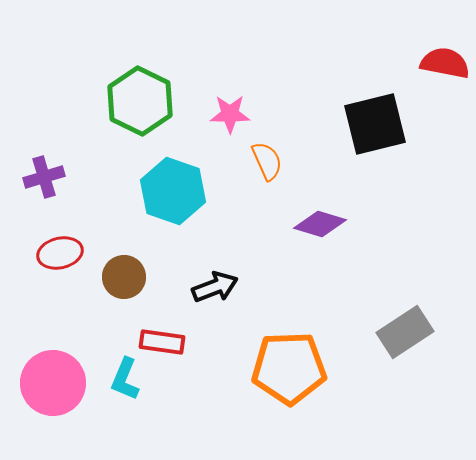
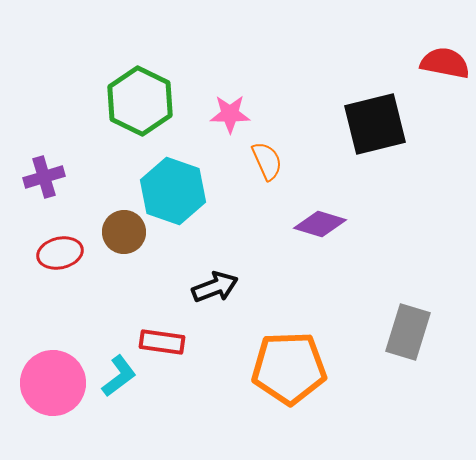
brown circle: moved 45 px up
gray rectangle: moved 3 px right; rotated 40 degrees counterclockwise
cyan L-shape: moved 6 px left, 3 px up; rotated 150 degrees counterclockwise
